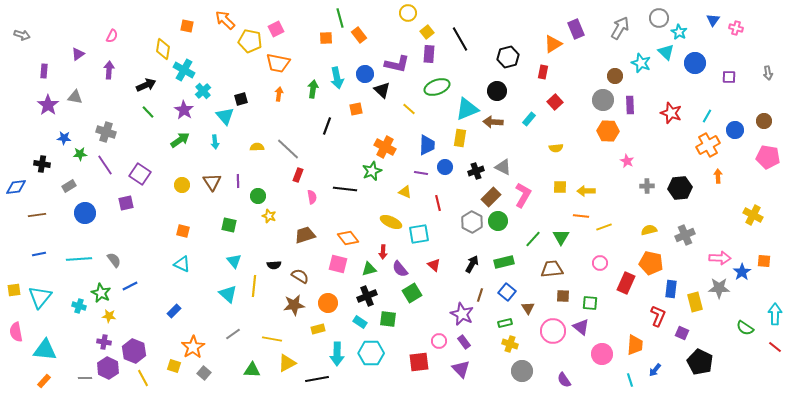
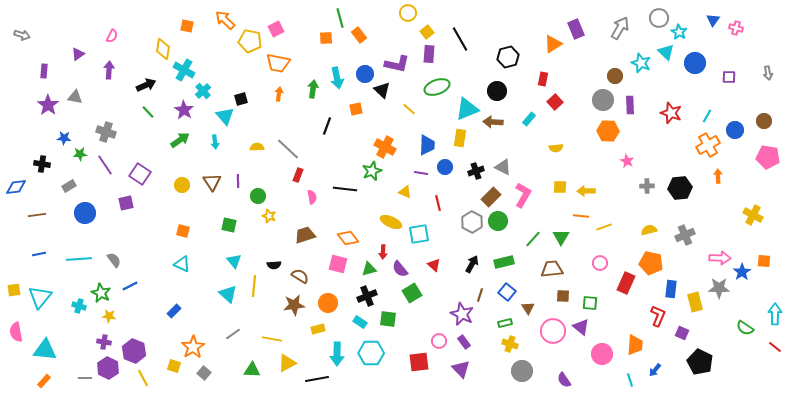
red rectangle at (543, 72): moved 7 px down
